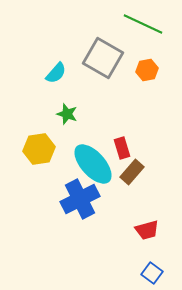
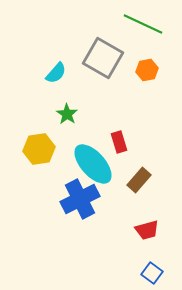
green star: rotated 15 degrees clockwise
red rectangle: moved 3 px left, 6 px up
brown rectangle: moved 7 px right, 8 px down
